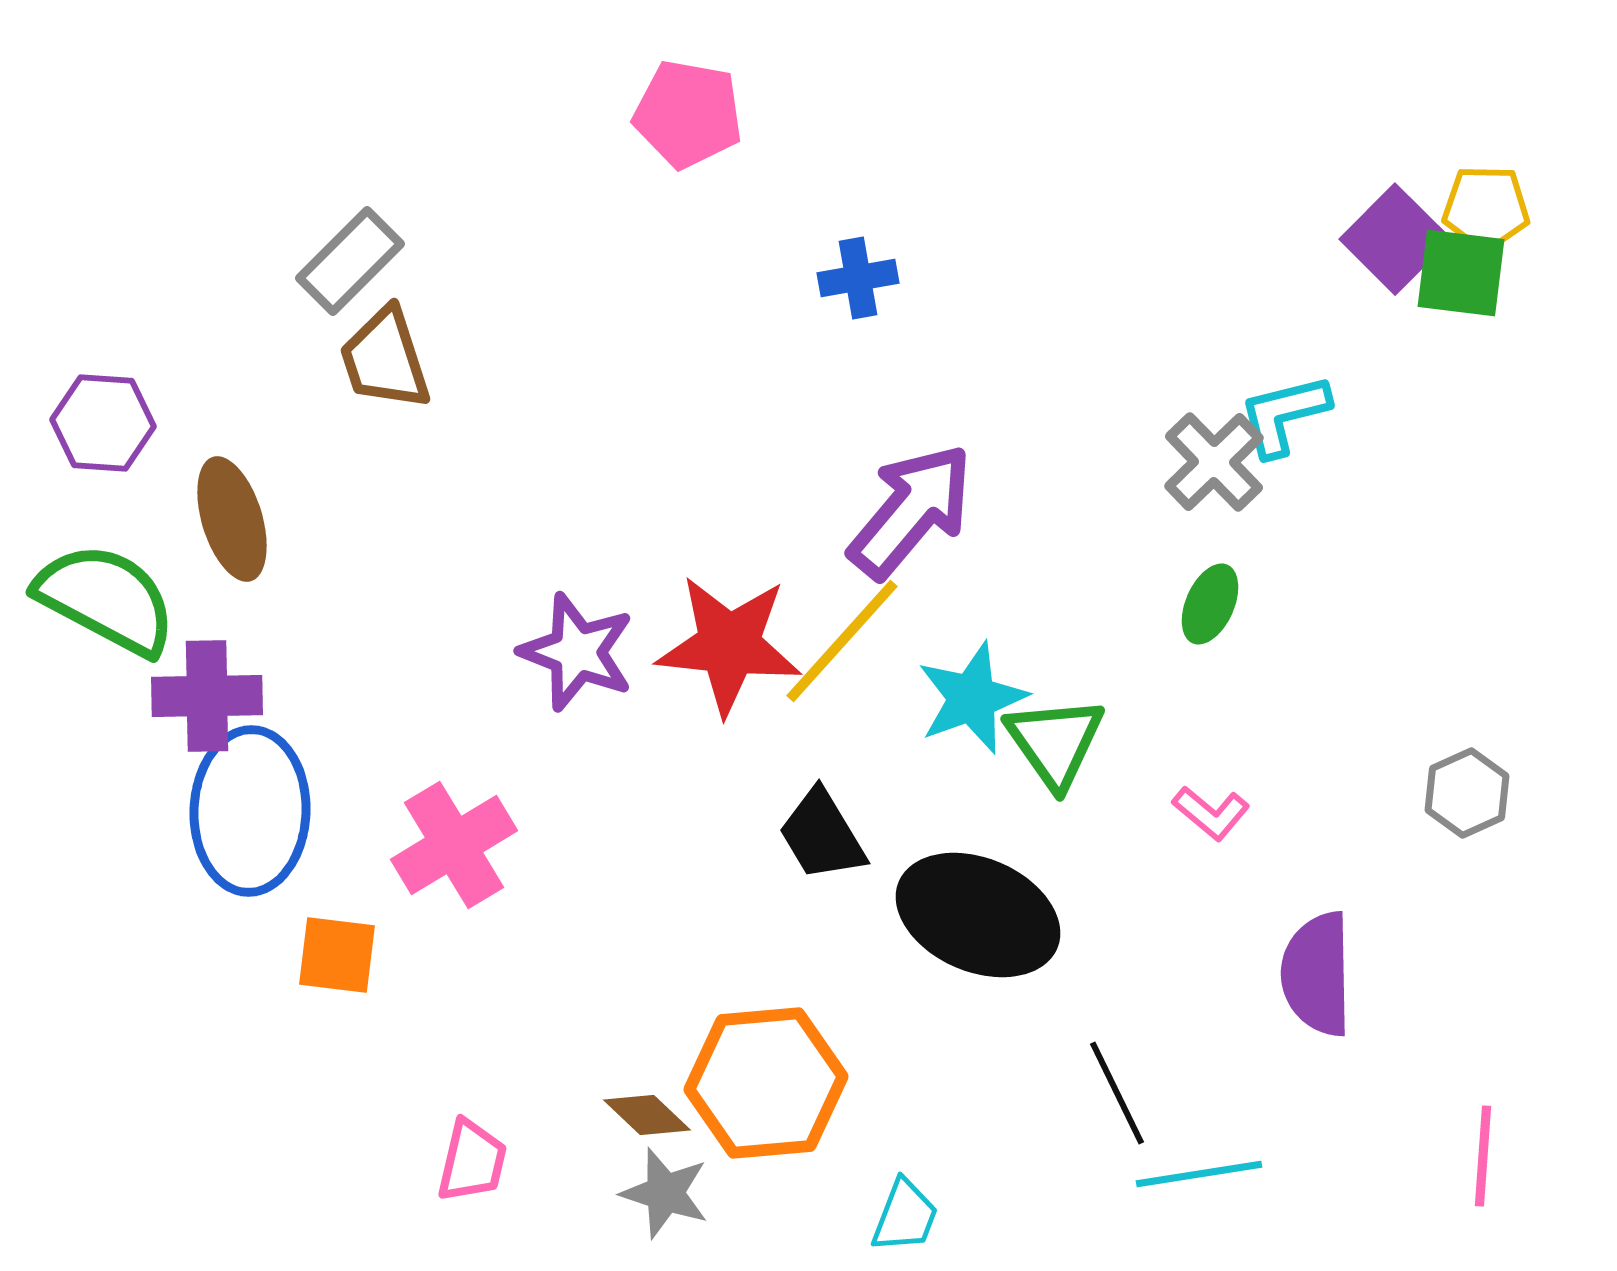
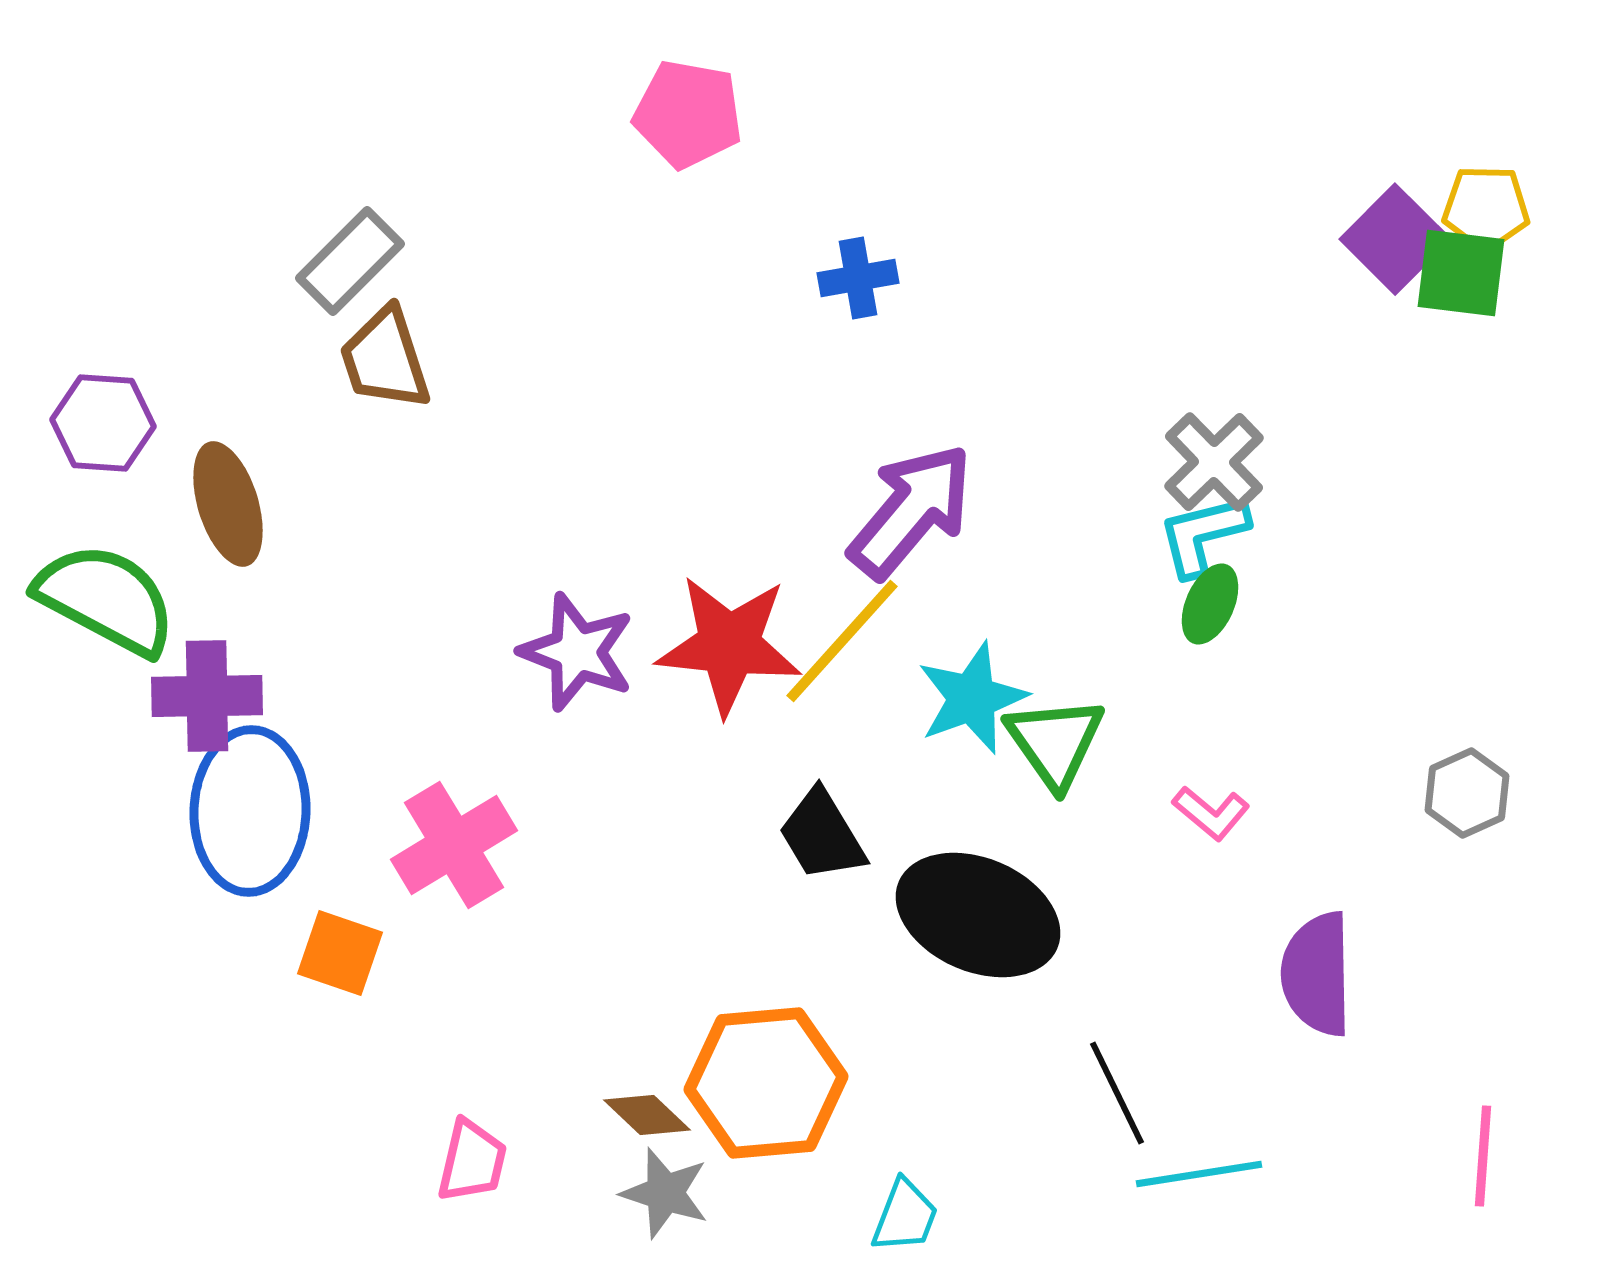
cyan L-shape: moved 81 px left, 120 px down
brown ellipse: moved 4 px left, 15 px up
orange square: moved 3 px right, 2 px up; rotated 12 degrees clockwise
